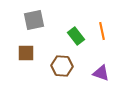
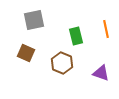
orange line: moved 4 px right, 2 px up
green rectangle: rotated 24 degrees clockwise
brown square: rotated 24 degrees clockwise
brown hexagon: moved 3 px up; rotated 20 degrees clockwise
